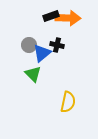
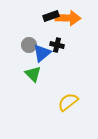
yellow semicircle: rotated 140 degrees counterclockwise
